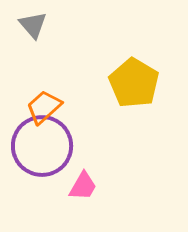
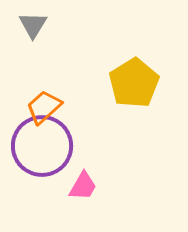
gray triangle: rotated 12 degrees clockwise
yellow pentagon: rotated 9 degrees clockwise
